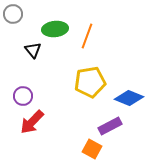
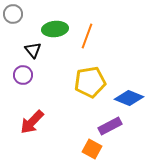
purple circle: moved 21 px up
